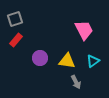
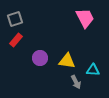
pink trapezoid: moved 1 px right, 12 px up
cyan triangle: moved 9 px down; rotated 40 degrees clockwise
